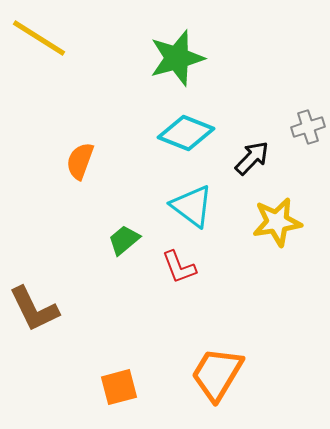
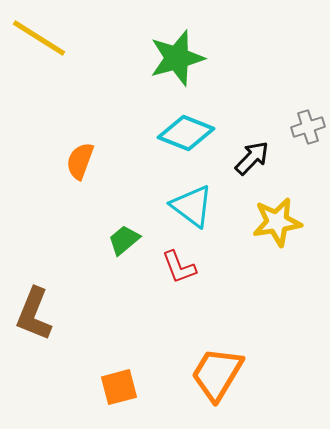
brown L-shape: moved 5 px down; rotated 48 degrees clockwise
